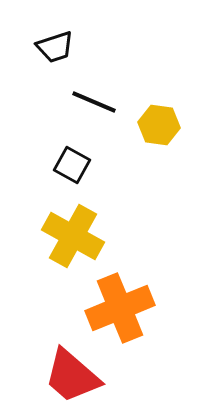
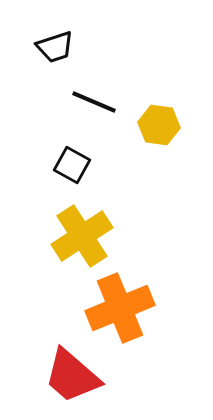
yellow cross: moved 9 px right; rotated 28 degrees clockwise
